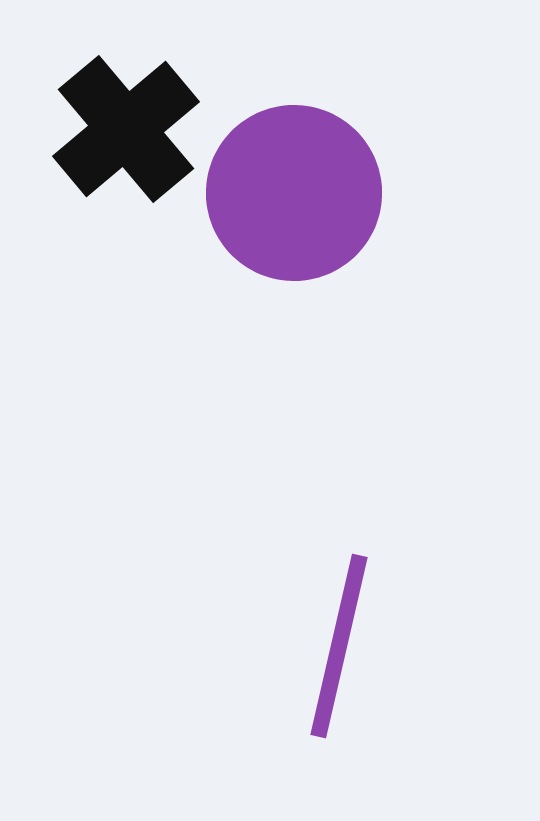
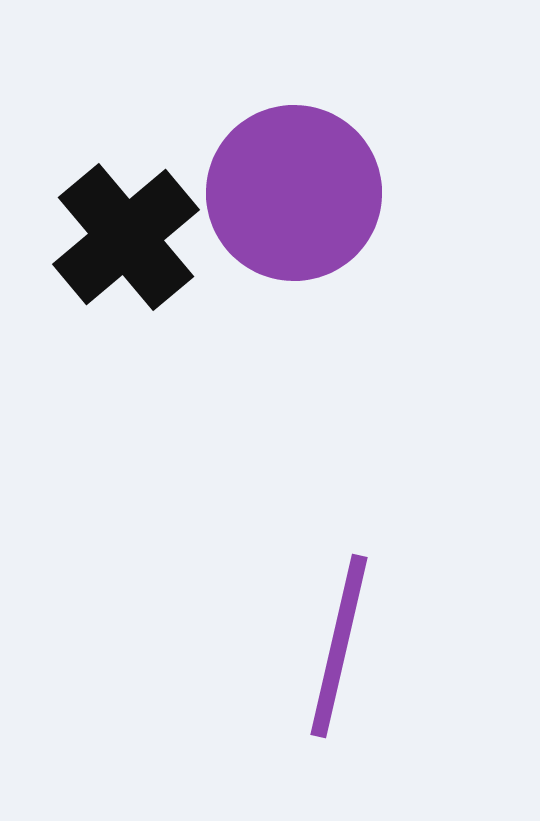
black cross: moved 108 px down
